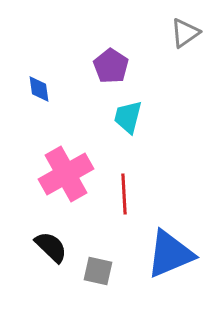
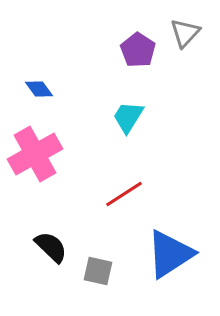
gray triangle: rotated 12 degrees counterclockwise
purple pentagon: moved 27 px right, 16 px up
blue diamond: rotated 28 degrees counterclockwise
cyan trapezoid: rotated 18 degrees clockwise
pink cross: moved 31 px left, 20 px up
red line: rotated 60 degrees clockwise
blue triangle: rotated 10 degrees counterclockwise
